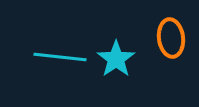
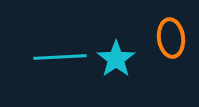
cyan line: rotated 9 degrees counterclockwise
